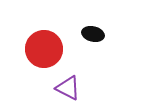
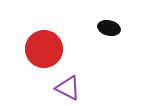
black ellipse: moved 16 px right, 6 px up
